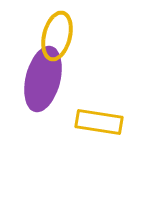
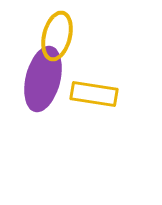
yellow rectangle: moved 5 px left, 28 px up
